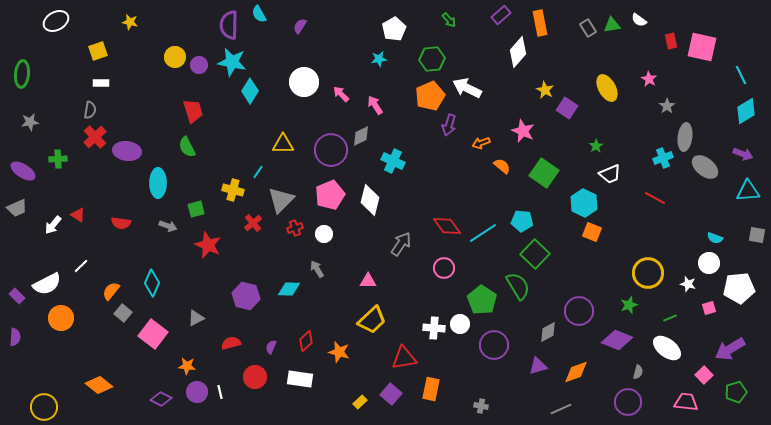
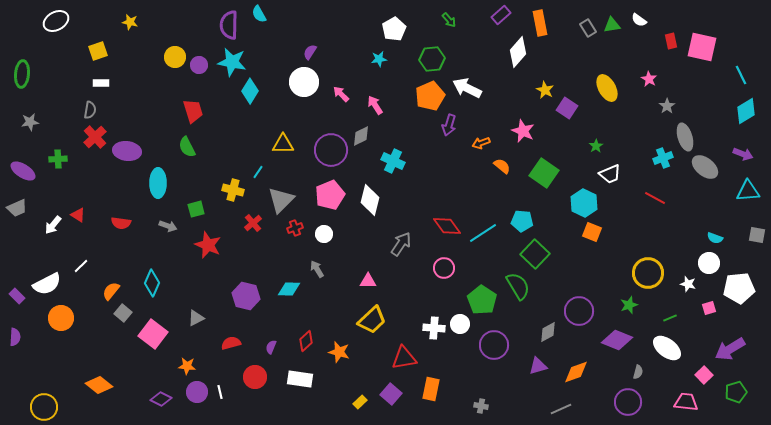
purple semicircle at (300, 26): moved 10 px right, 26 px down
gray ellipse at (685, 137): rotated 24 degrees counterclockwise
